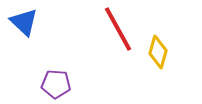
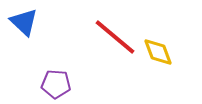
red line: moved 3 px left, 8 px down; rotated 21 degrees counterclockwise
yellow diamond: rotated 36 degrees counterclockwise
